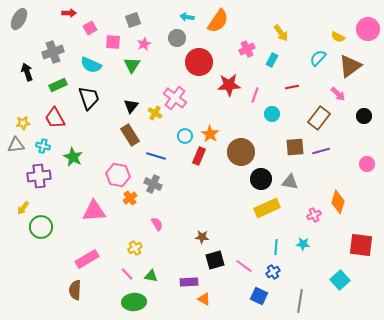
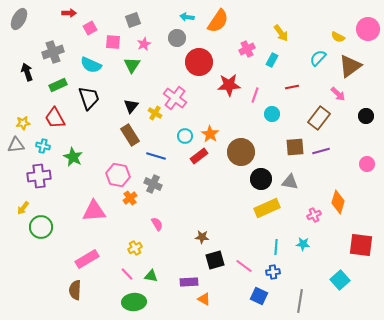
black circle at (364, 116): moved 2 px right
red rectangle at (199, 156): rotated 30 degrees clockwise
blue cross at (273, 272): rotated 24 degrees clockwise
